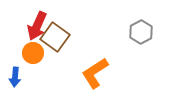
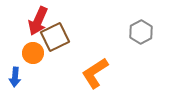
red arrow: moved 1 px right, 5 px up
brown square: rotated 28 degrees clockwise
